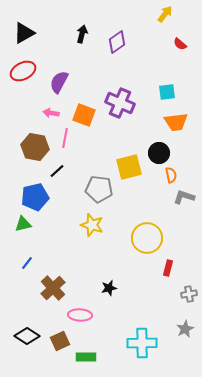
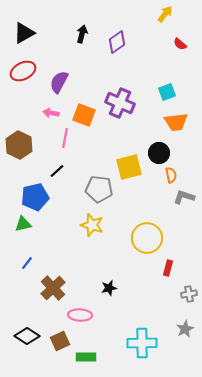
cyan square: rotated 12 degrees counterclockwise
brown hexagon: moved 16 px left, 2 px up; rotated 16 degrees clockwise
